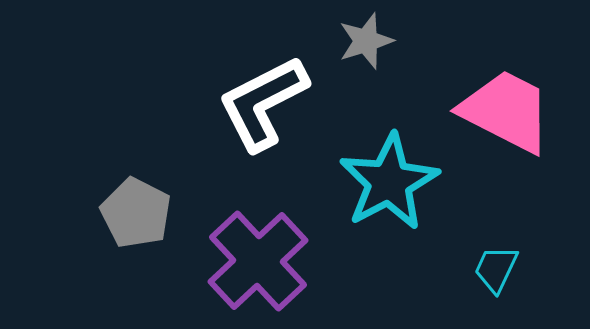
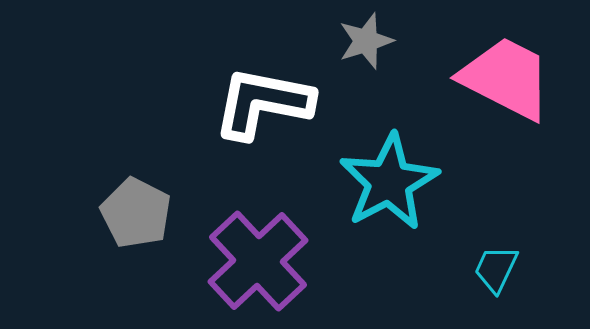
white L-shape: rotated 38 degrees clockwise
pink trapezoid: moved 33 px up
